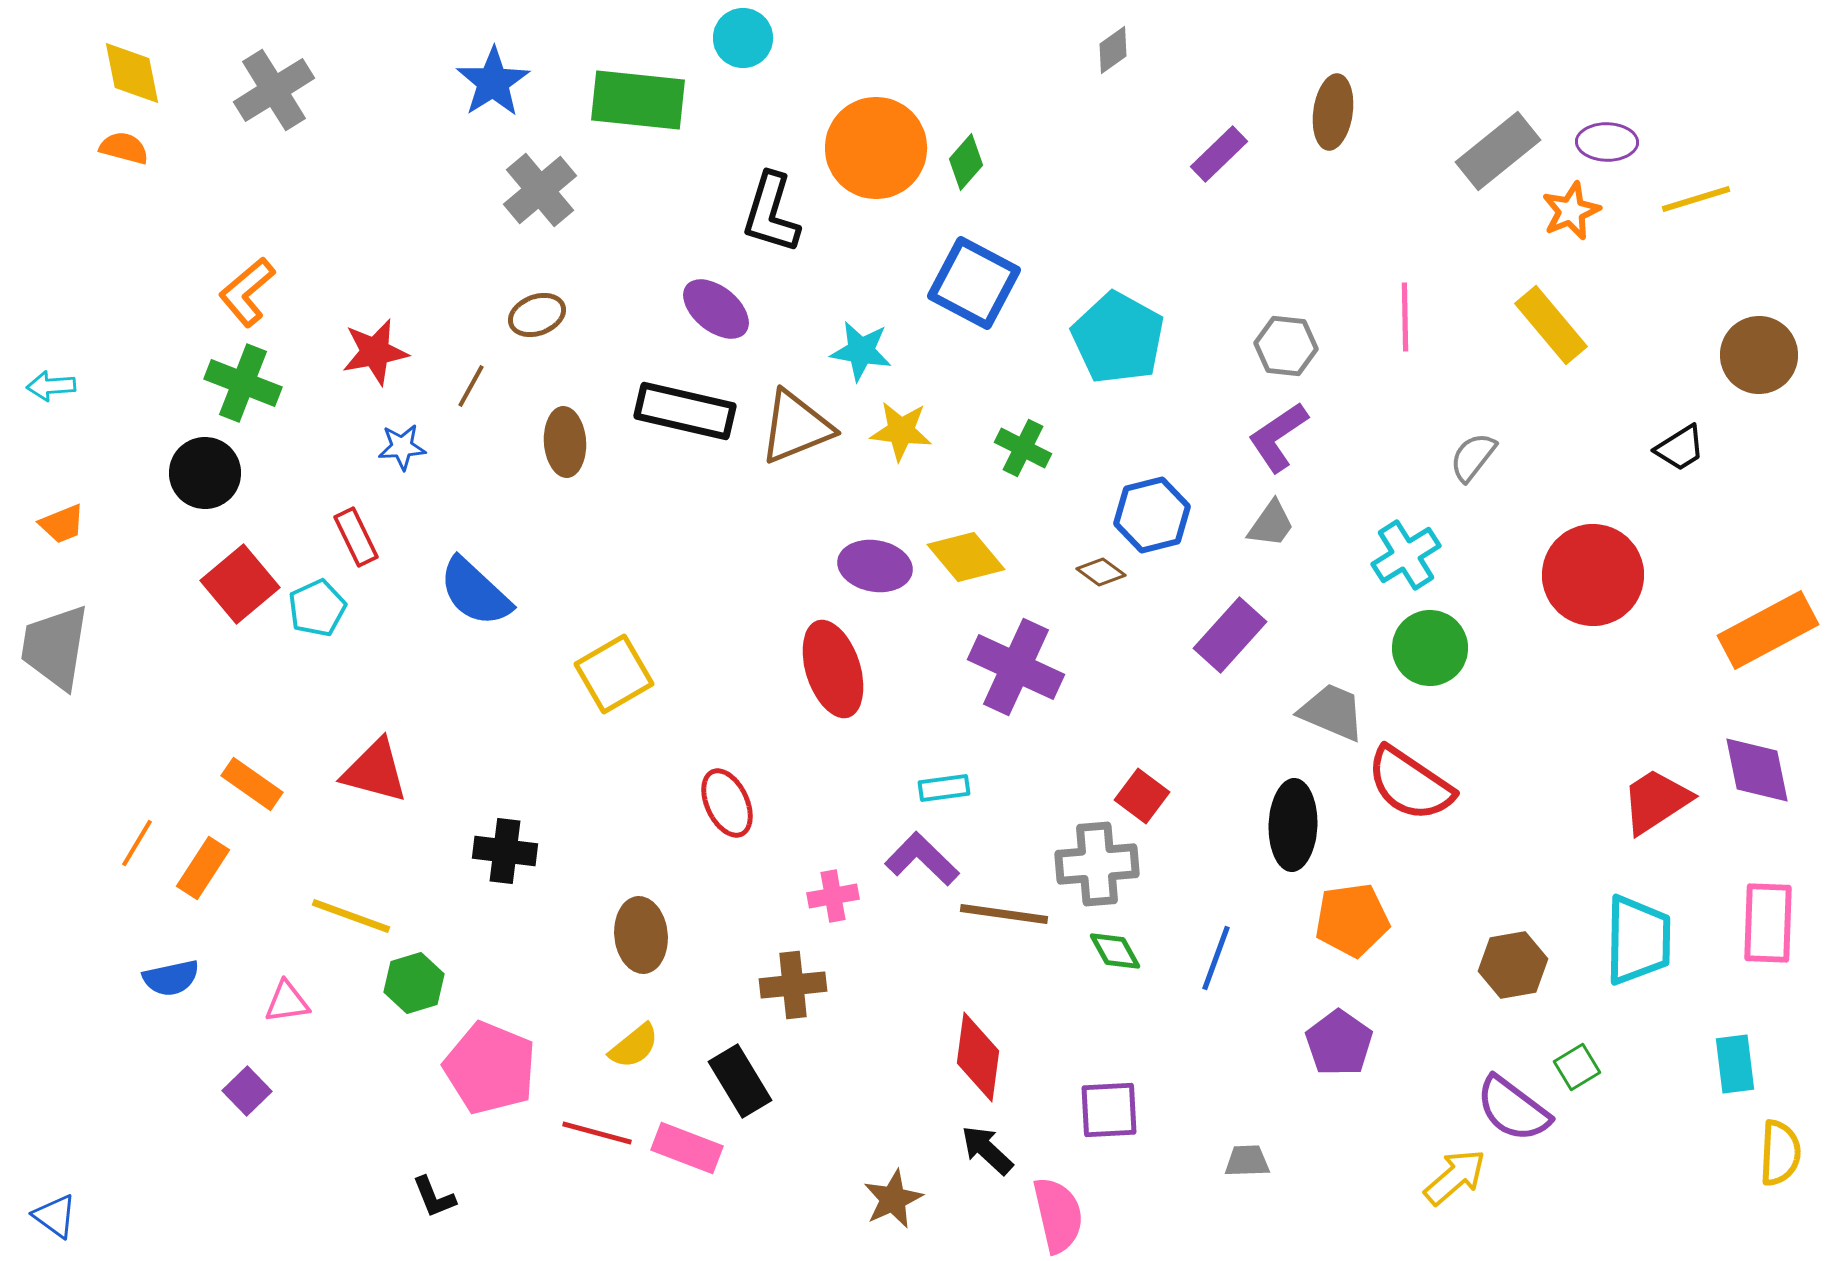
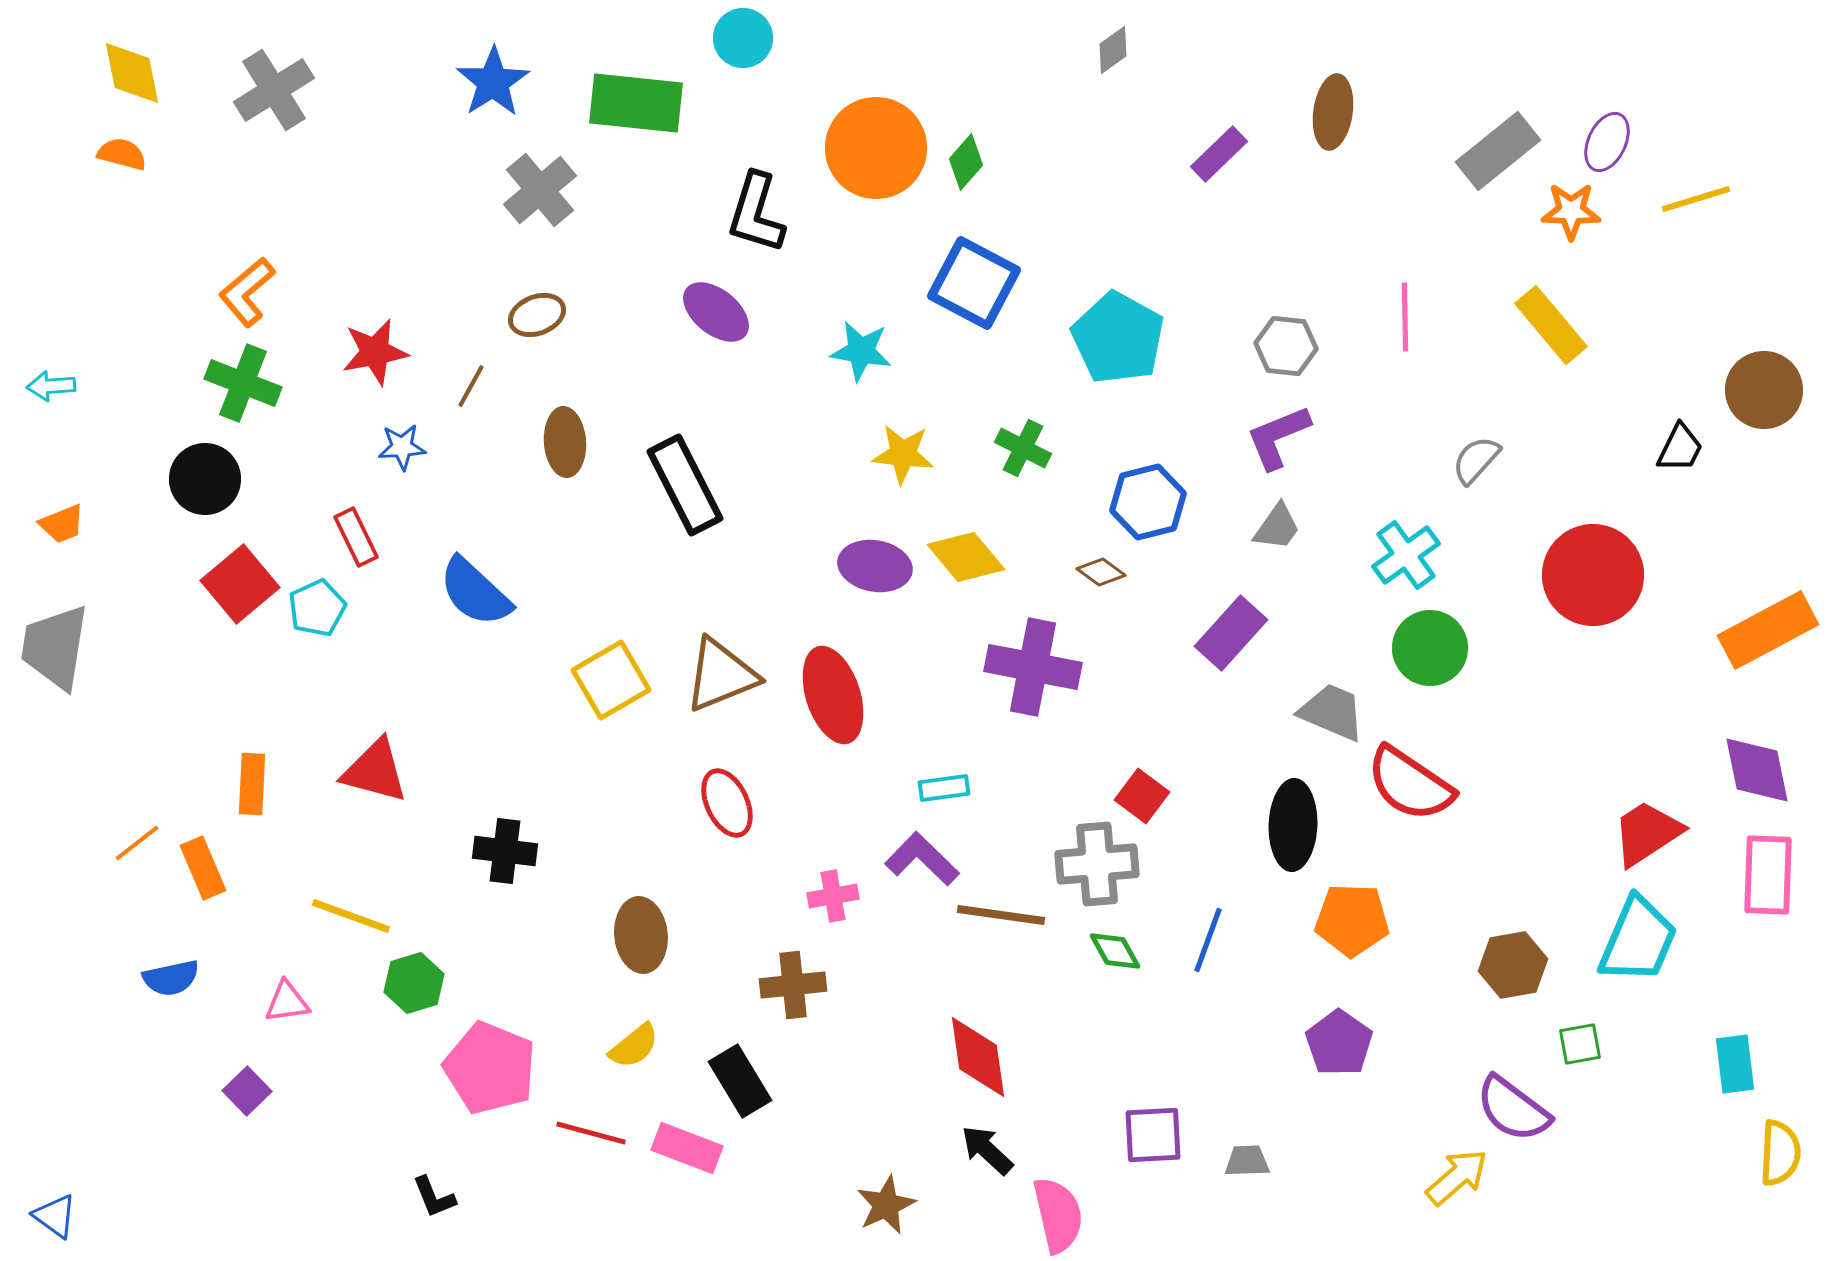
green rectangle at (638, 100): moved 2 px left, 3 px down
purple ellipse at (1607, 142): rotated 66 degrees counterclockwise
orange semicircle at (124, 148): moved 2 px left, 6 px down
orange star at (1571, 211): rotated 24 degrees clockwise
black L-shape at (771, 213): moved 15 px left
purple ellipse at (716, 309): moved 3 px down
brown circle at (1759, 355): moved 5 px right, 35 px down
black rectangle at (685, 411): moved 74 px down; rotated 50 degrees clockwise
brown triangle at (796, 427): moved 75 px left, 248 px down
yellow star at (901, 431): moved 2 px right, 23 px down
purple L-shape at (1278, 437): rotated 12 degrees clockwise
black trapezoid at (1680, 448): rotated 32 degrees counterclockwise
gray semicircle at (1473, 457): moved 3 px right, 3 px down; rotated 4 degrees clockwise
black circle at (205, 473): moved 6 px down
blue hexagon at (1152, 515): moved 4 px left, 13 px up
gray trapezoid at (1271, 524): moved 6 px right, 3 px down
cyan cross at (1406, 555): rotated 4 degrees counterclockwise
purple rectangle at (1230, 635): moved 1 px right, 2 px up
purple cross at (1016, 667): moved 17 px right; rotated 14 degrees counterclockwise
red ellipse at (833, 669): moved 26 px down
yellow square at (614, 674): moved 3 px left, 6 px down
orange rectangle at (252, 784): rotated 58 degrees clockwise
red trapezoid at (1656, 801): moved 9 px left, 32 px down
orange line at (137, 843): rotated 21 degrees clockwise
orange rectangle at (203, 868): rotated 56 degrees counterclockwise
brown line at (1004, 914): moved 3 px left, 1 px down
orange pentagon at (1352, 920): rotated 10 degrees clockwise
pink rectangle at (1768, 923): moved 48 px up
cyan trapezoid at (1638, 940): rotated 22 degrees clockwise
blue line at (1216, 958): moved 8 px left, 18 px up
red diamond at (978, 1057): rotated 16 degrees counterclockwise
green square at (1577, 1067): moved 3 px right, 23 px up; rotated 21 degrees clockwise
purple square at (1109, 1110): moved 44 px right, 25 px down
red line at (597, 1133): moved 6 px left
yellow arrow at (1455, 1177): moved 2 px right
brown star at (893, 1199): moved 7 px left, 6 px down
